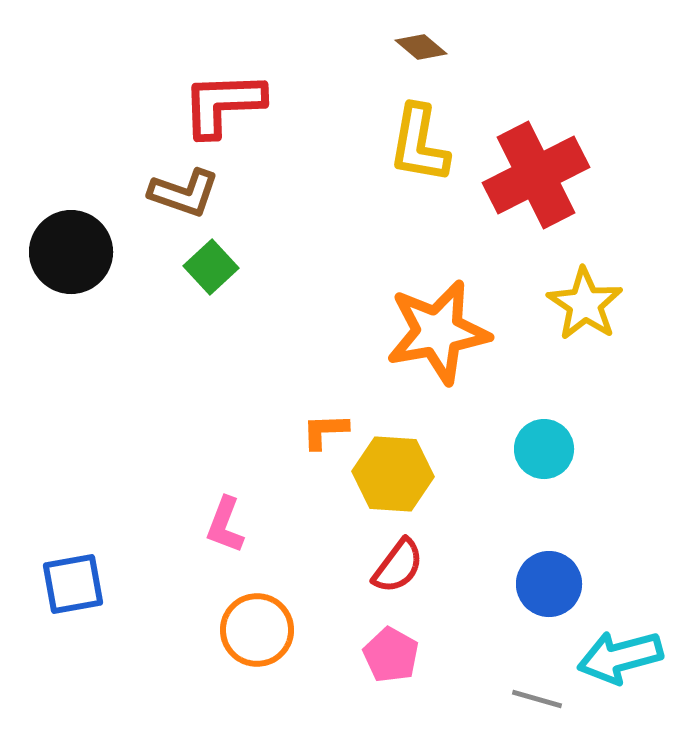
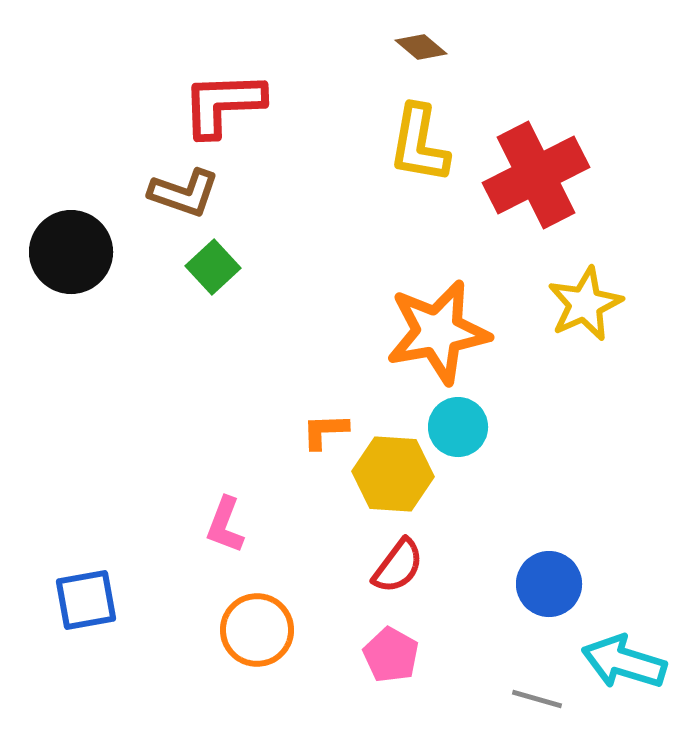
green square: moved 2 px right
yellow star: rotated 14 degrees clockwise
cyan circle: moved 86 px left, 22 px up
blue square: moved 13 px right, 16 px down
cyan arrow: moved 4 px right, 5 px down; rotated 32 degrees clockwise
